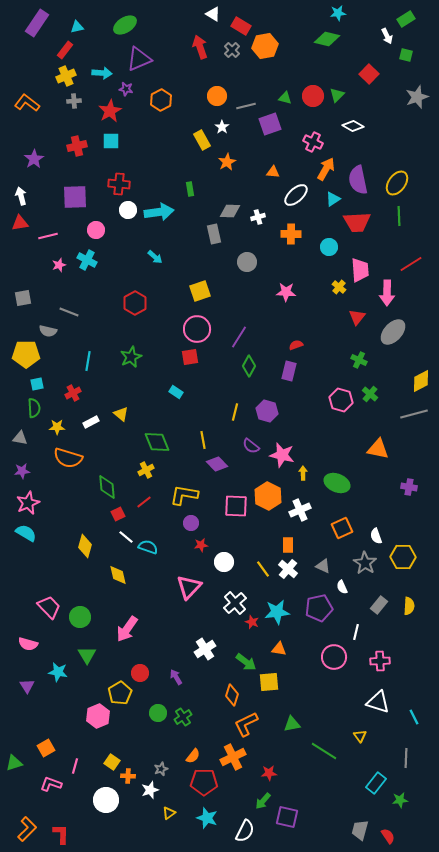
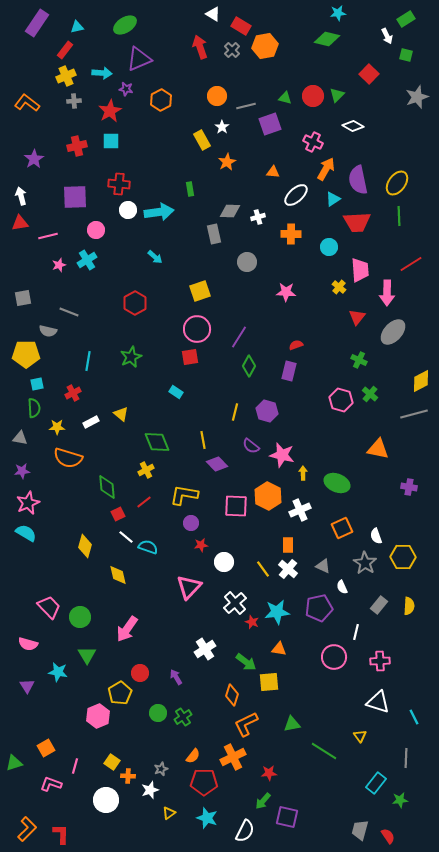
cyan cross at (87, 260): rotated 30 degrees clockwise
